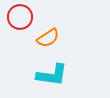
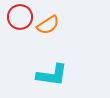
orange semicircle: moved 13 px up
